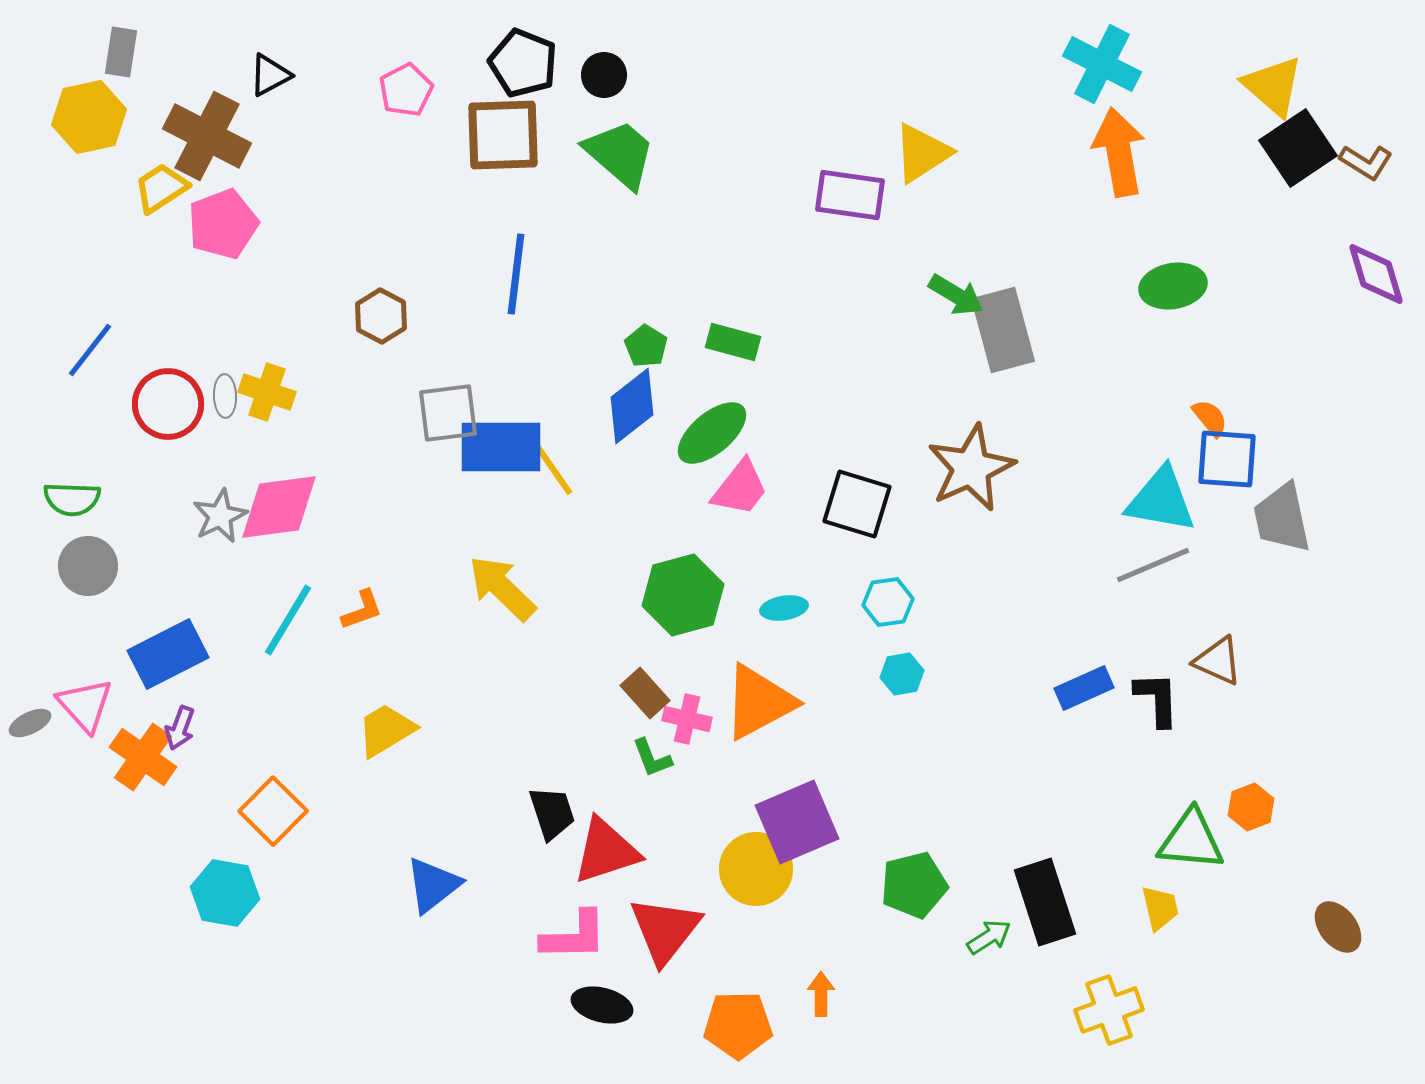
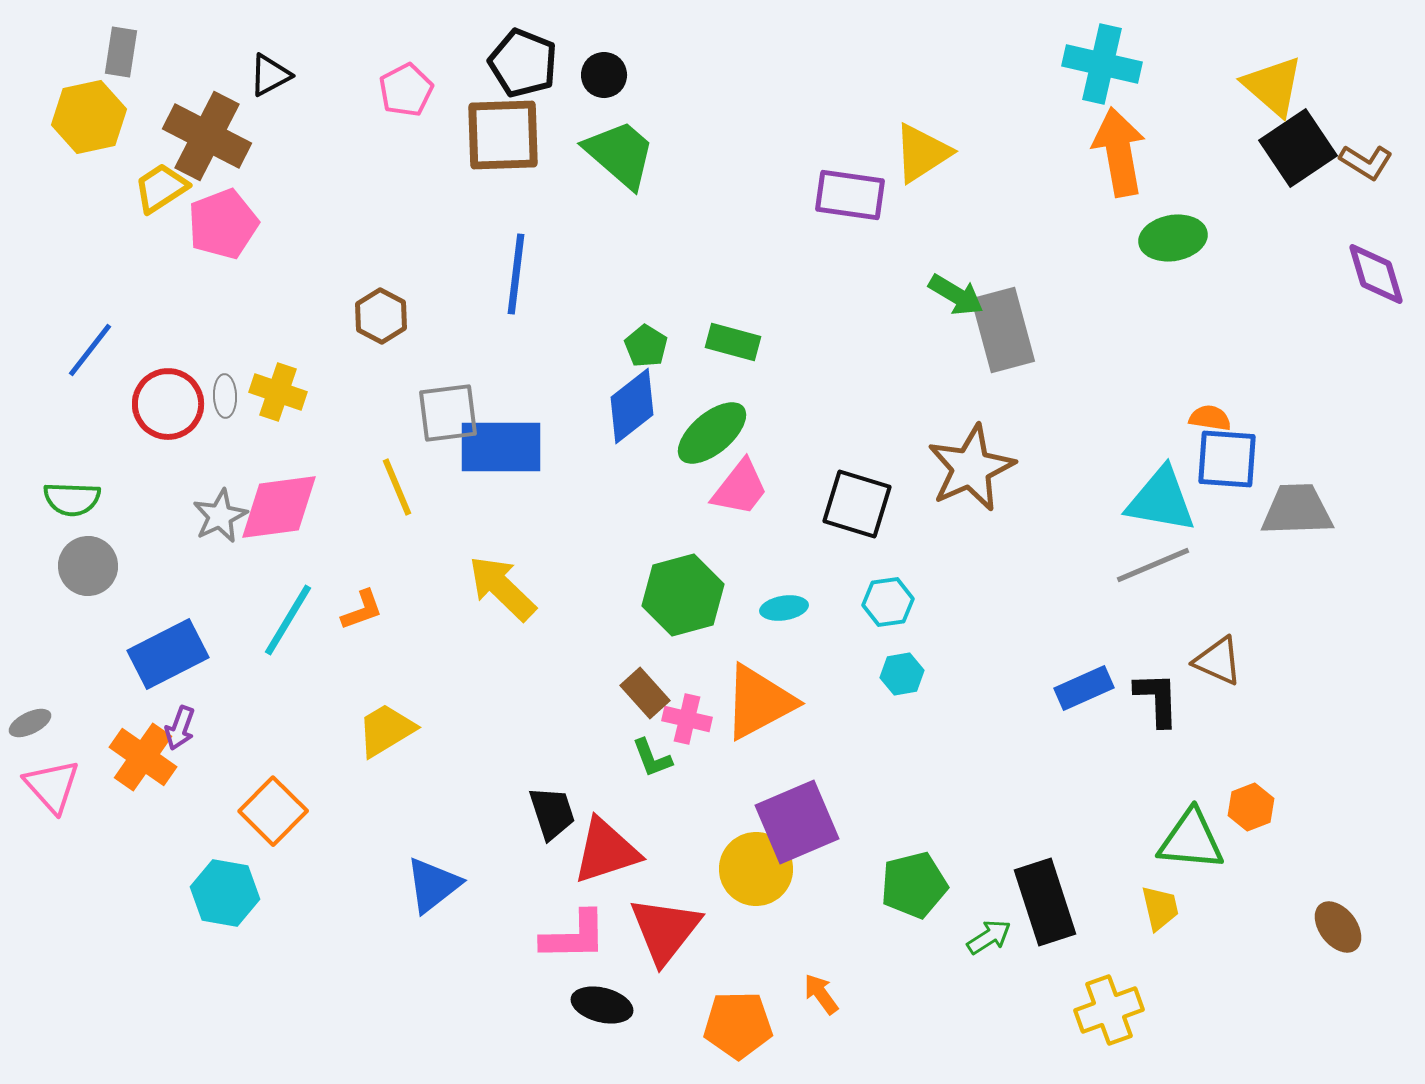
cyan cross at (1102, 64): rotated 14 degrees counterclockwise
green ellipse at (1173, 286): moved 48 px up
yellow cross at (267, 392): moved 11 px right
orange semicircle at (1210, 418): rotated 42 degrees counterclockwise
yellow line at (553, 469): moved 156 px left, 18 px down; rotated 12 degrees clockwise
gray trapezoid at (1282, 518): moved 15 px right, 8 px up; rotated 100 degrees clockwise
pink triangle at (85, 705): moved 33 px left, 81 px down
orange arrow at (821, 994): rotated 36 degrees counterclockwise
